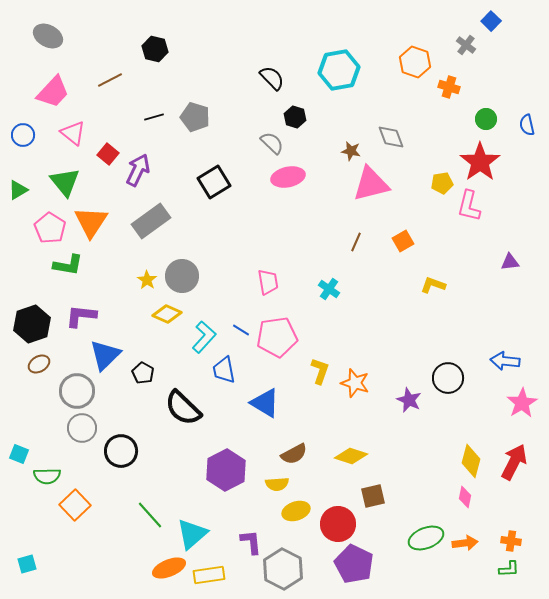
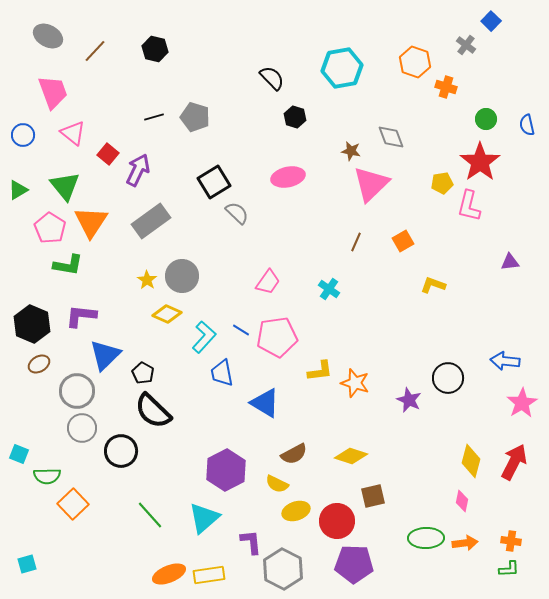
cyan hexagon at (339, 70): moved 3 px right, 2 px up
brown line at (110, 80): moved 15 px left, 29 px up; rotated 20 degrees counterclockwise
orange cross at (449, 87): moved 3 px left
pink trapezoid at (53, 92): rotated 63 degrees counterclockwise
gray semicircle at (272, 143): moved 35 px left, 70 px down
green triangle at (65, 182): moved 4 px down
pink triangle at (371, 184): rotated 30 degrees counterclockwise
pink trapezoid at (268, 282): rotated 44 degrees clockwise
black hexagon at (32, 324): rotated 18 degrees counterclockwise
blue trapezoid at (224, 370): moved 2 px left, 3 px down
yellow L-shape at (320, 371): rotated 64 degrees clockwise
black semicircle at (183, 408): moved 30 px left, 3 px down
yellow semicircle at (277, 484): rotated 30 degrees clockwise
pink diamond at (465, 497): moved 3 px left, 4 px down
orange square at (75, 505): moved 2 px left, 1 px up
red circle at (338, 524): moved 1 px left, 3 px up
cyan triangle at (192, 534): moved 12 px right, 16 px up
green ellipse at (426, 538): rotated 20 degrees clockwise
purple pentagon at (354, 564): rotated 24 degrees counterclockwise
orange ellipse at (169, 568): moved 6 px down
